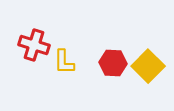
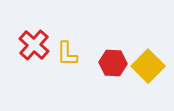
red cross: rotated 24 degrees clockwise
yellow L-shape: moved 3 px right, 8 px up
